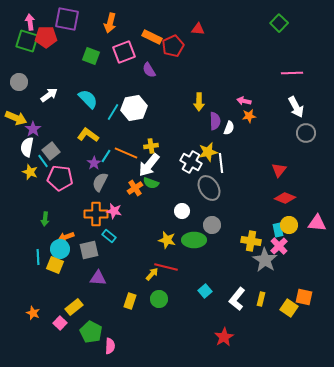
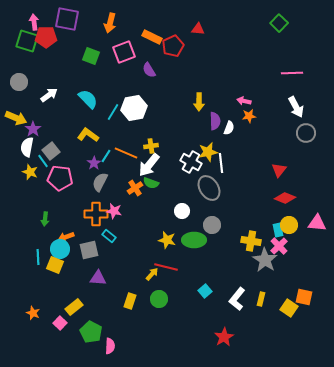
pink arrow at (30, 22): moved 4 px right
